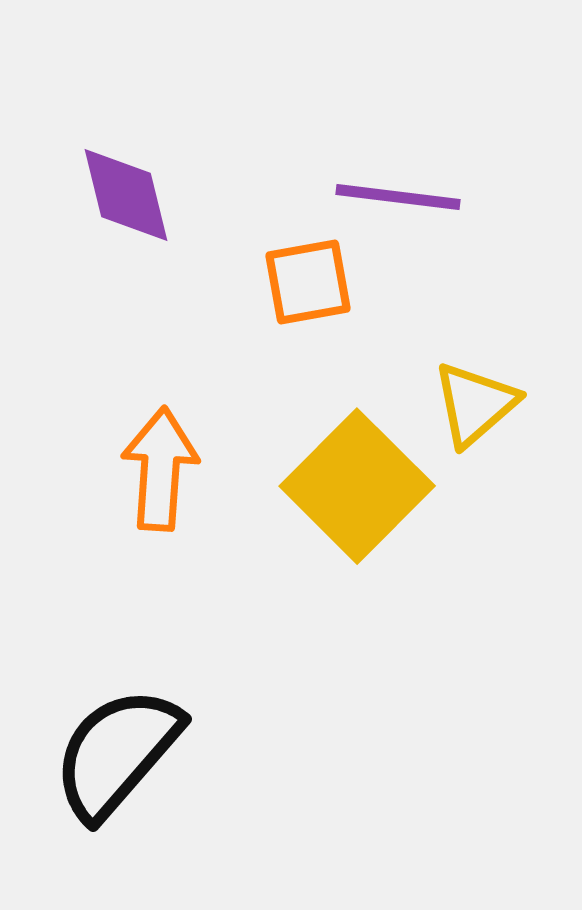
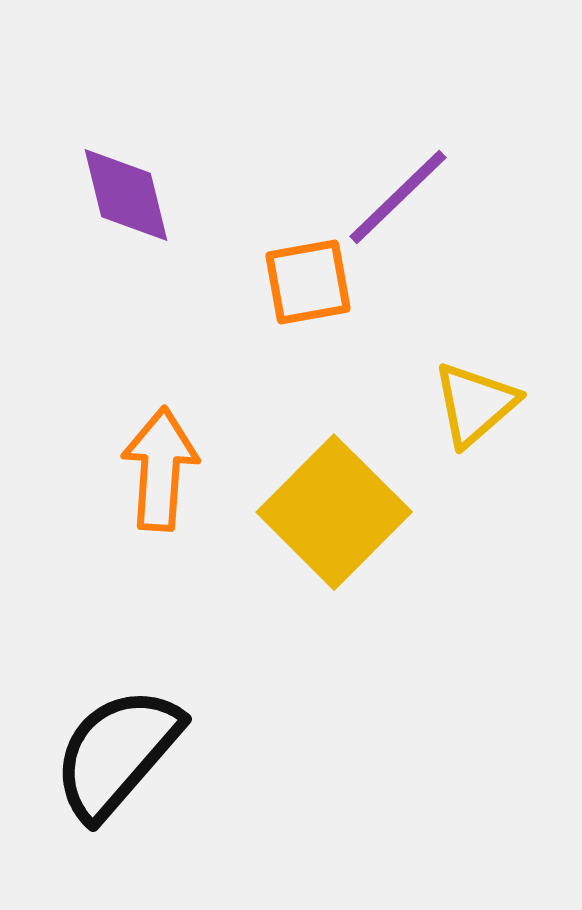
purple line: rotated 51 degrees counterclockwise
yellow square: moved 23 px left, 26 px down
